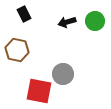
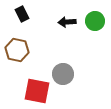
black rectangle: moved 2 px left
black arrow: rotated 12 degrees clockwise
red square: moved 2 px left
